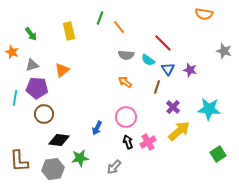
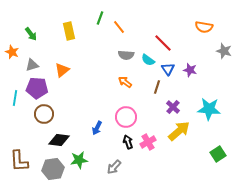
orange semicircle: moved 13 px down
green star: moved 1 px left, 2 px down
